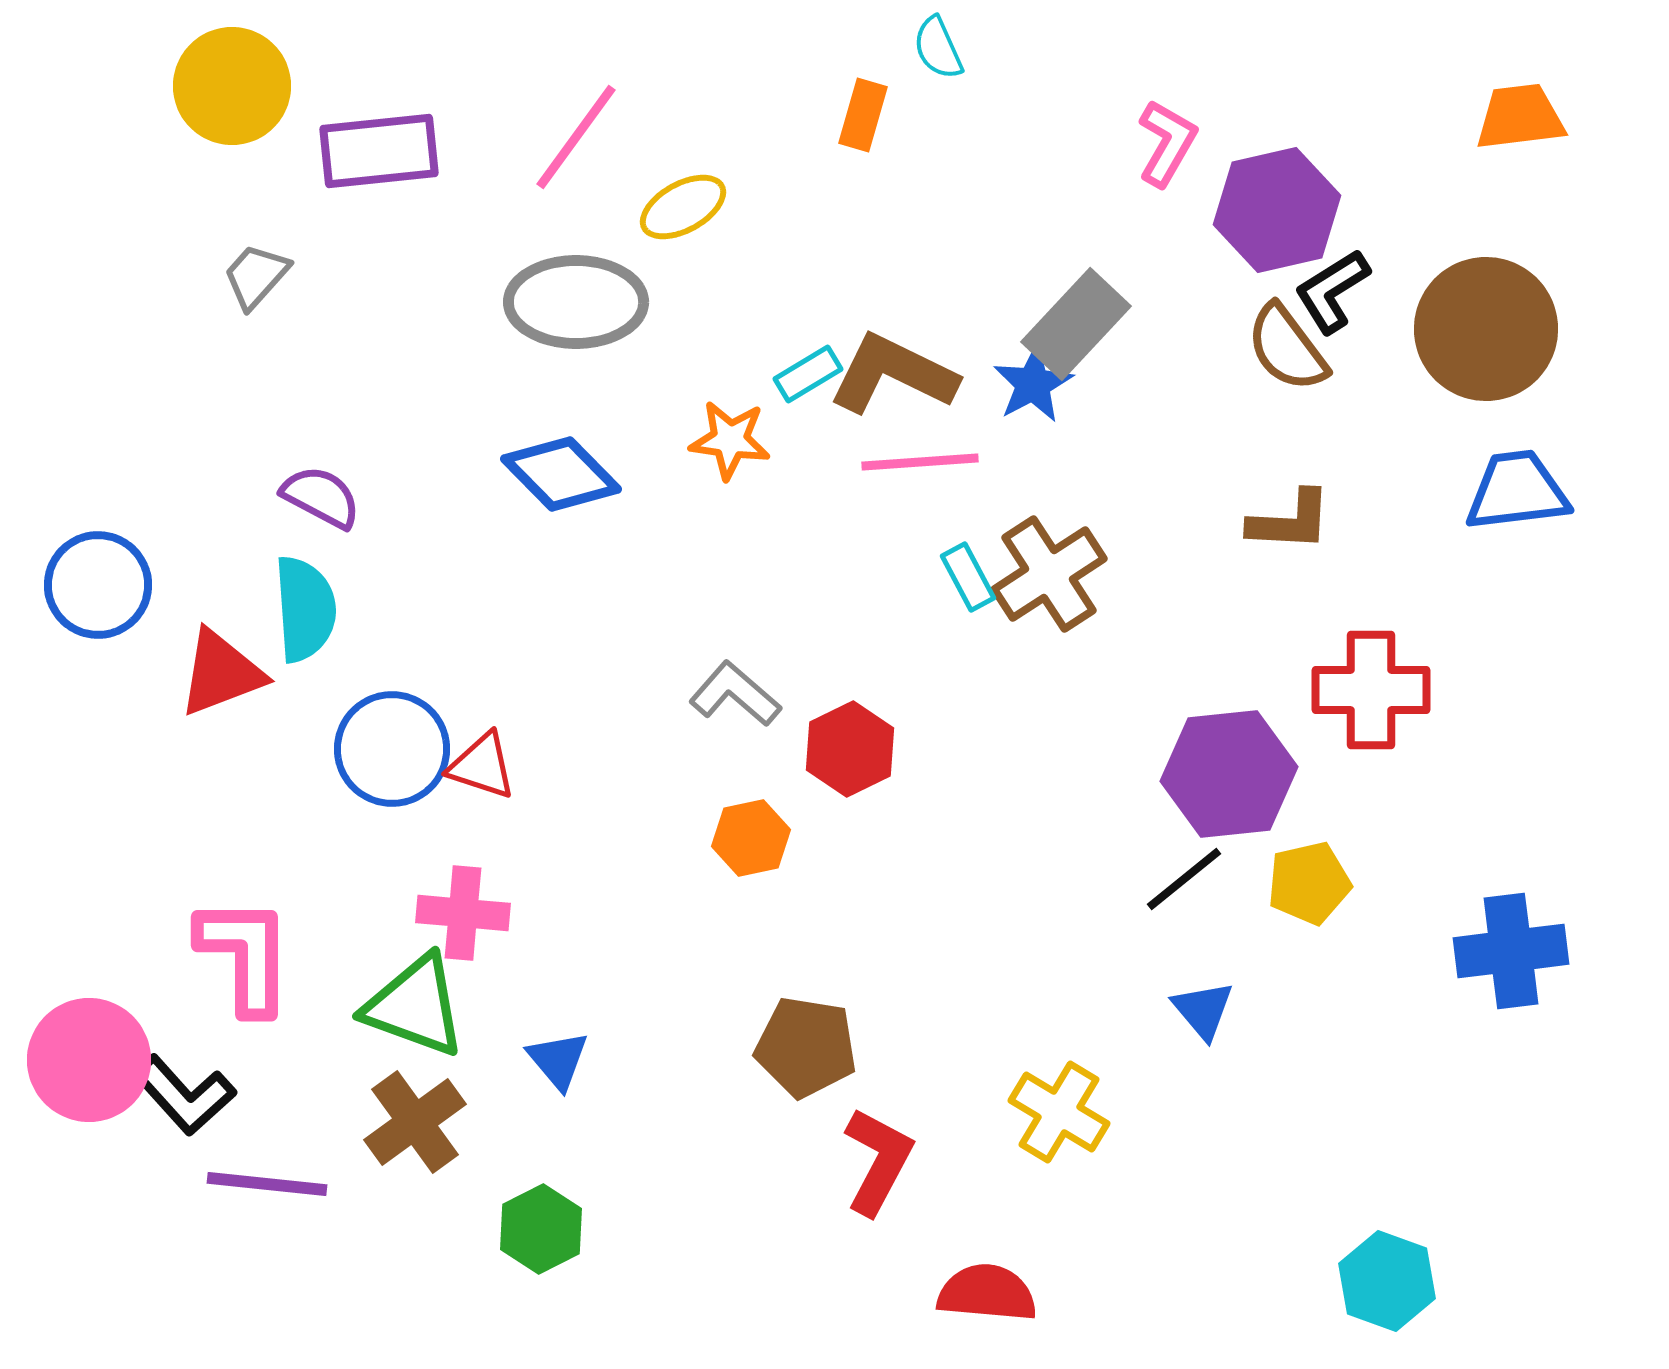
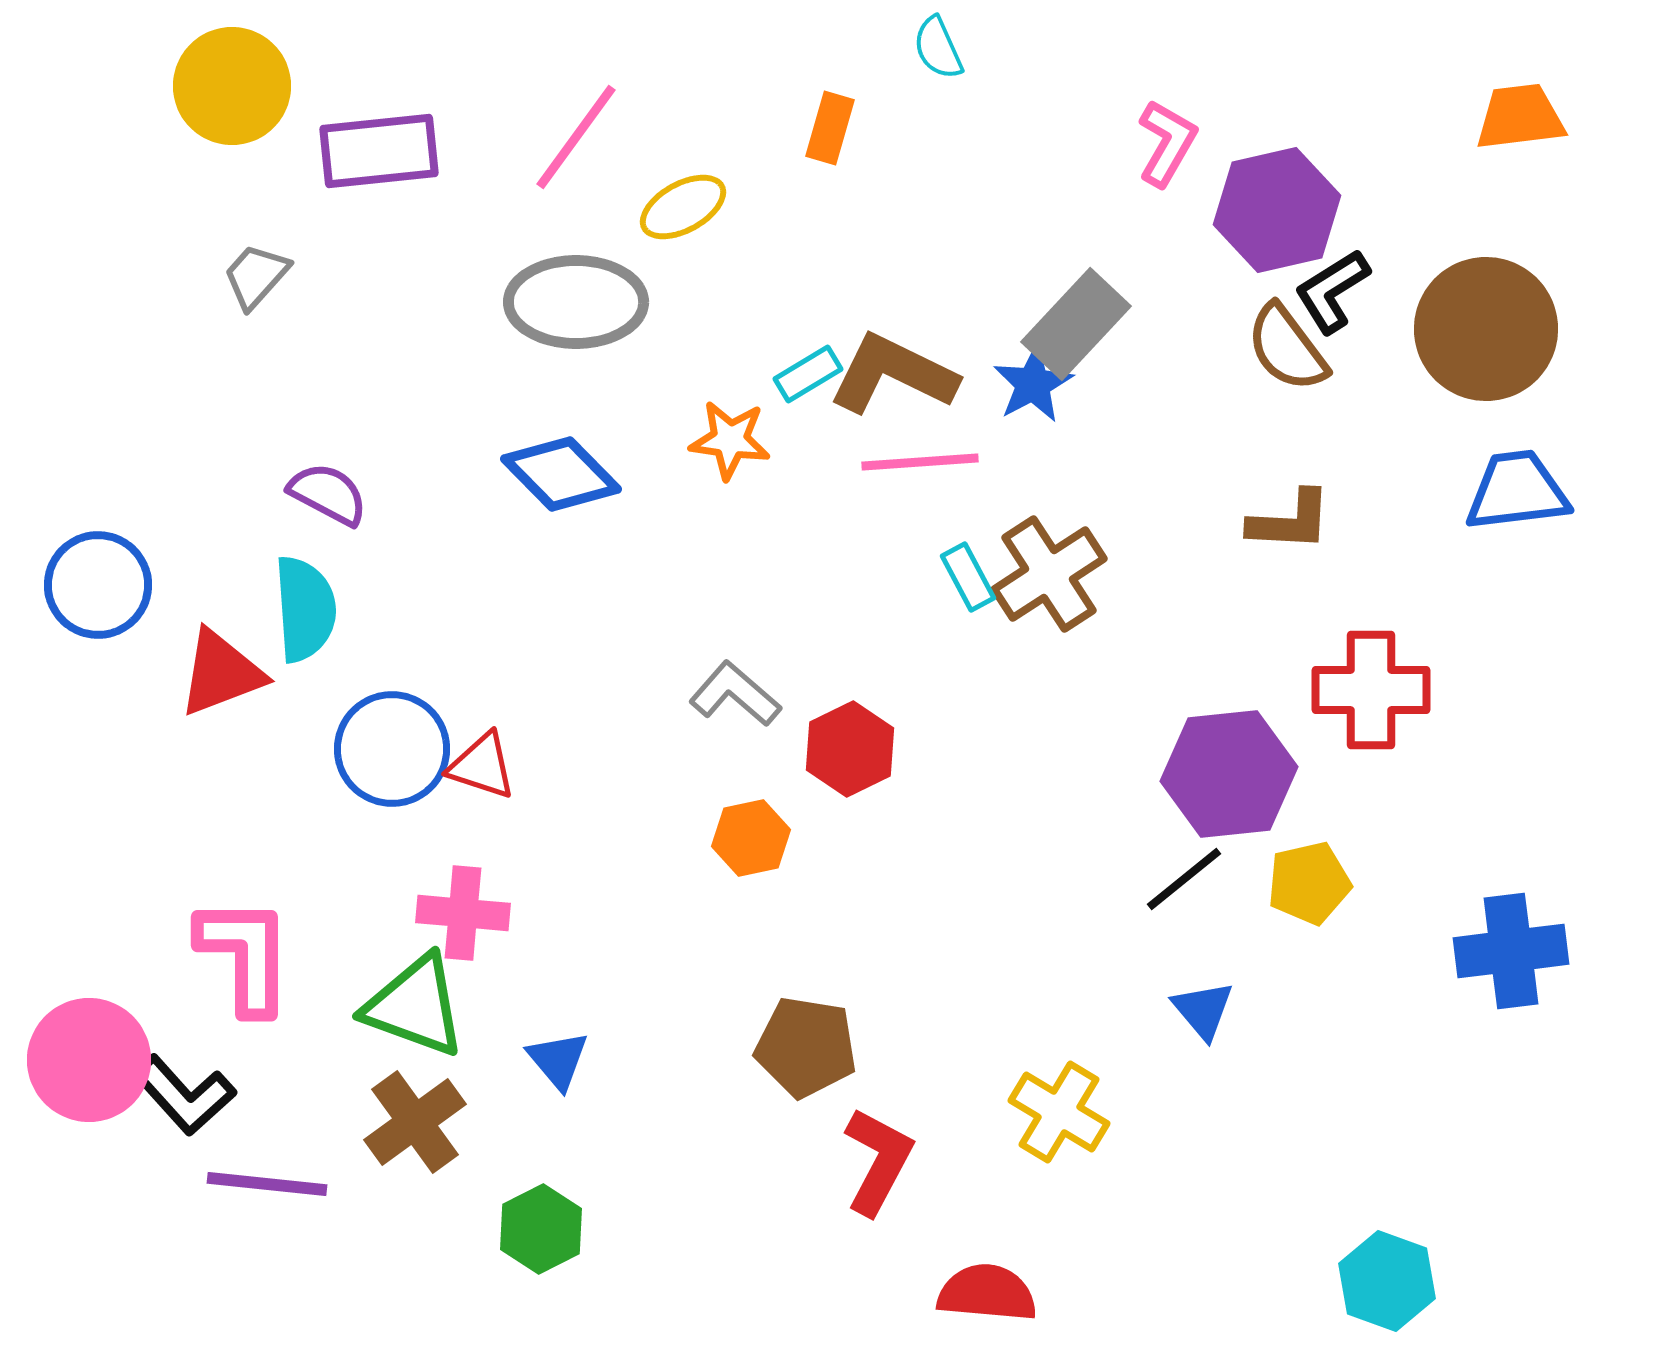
orange rectangle at (863, 115): moved 33 px left, 13 px down
purple semicircle at (321, 497): moved 7 px right, 3 px up
